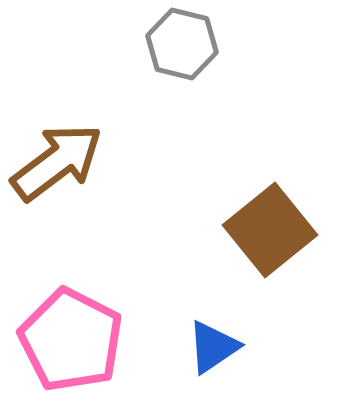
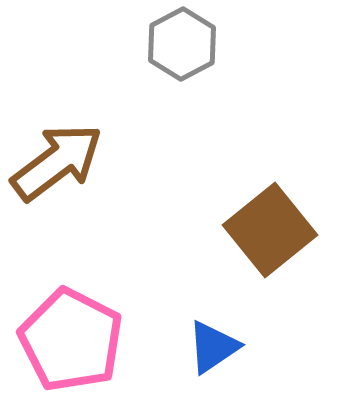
gray hexagon: rotated 18 degrees clockwise
